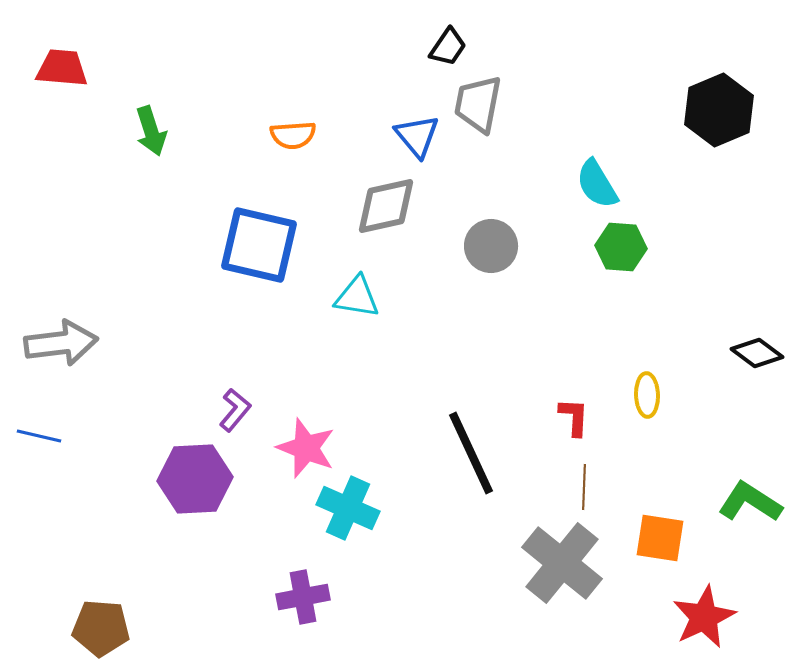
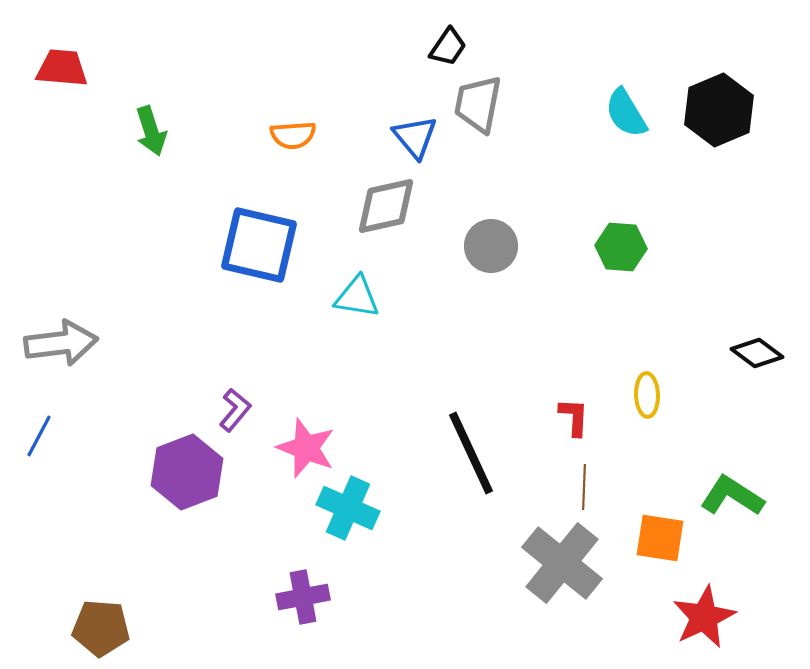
blue triangle: moved 2 px left, 1 px down
cyan semicircle: moved 29 px right, 71 px up
blue line: rotated 75 degrees counterclockwise
purple hexagon: moved 8 px left, 7 px up; rotated 18 degrees counterclockwise
green L-shape: moved 18 px left, 6 px up
